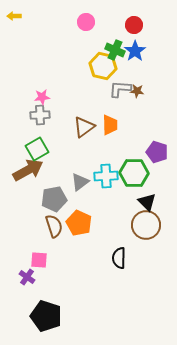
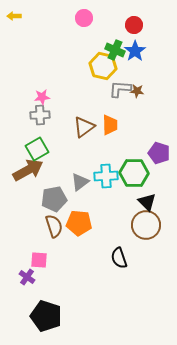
pink circle: moved 2 px left, 4 px up
purple pentagon: moved 2 px right, 1 px down
orange pentagon: rotated 20 degrees counterclockwise
black semicircle: rotated 20 degrees counterclockwise
